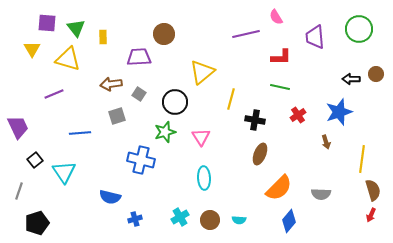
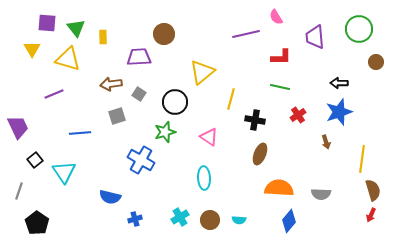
brown circle at (376, 74): moved 12 px up
black arrow at (351, 79): moved 12 px left, 4 px down
pink triangle at (201, 137): moved 8 px right; rotated 24 degrees counterclockwise
blue cross at (141, 160): rotated 16 degrees clockwise
orange semicircle at (279, 188): rotated 132 degrees counterclockwise
black pentagon at (37, 223): rotated 20 degrees counterclockwise
